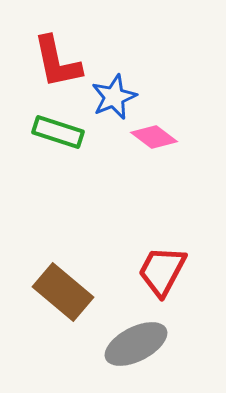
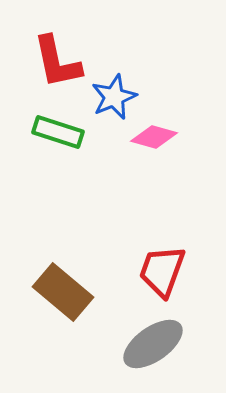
pink diamond: rotated 21 degrees counterclockwise
red trapezoid: rotated 8 degrees counterclockwise
gray ellipse: moved 17 px right; rotated 8 degrees counterclockwise
